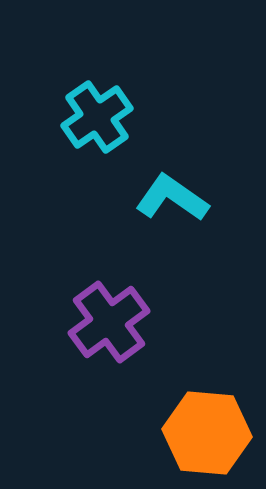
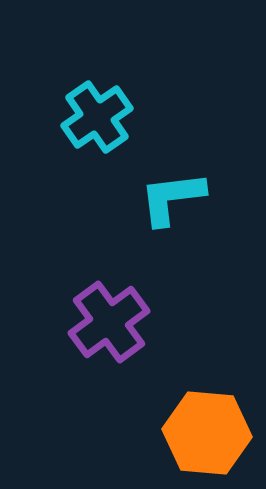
cyan L-shape: rotated 42 degrees counterclockwise
